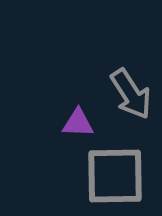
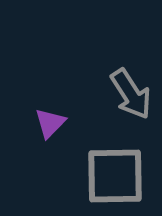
purple triangle: moved 28 px left; rotated 48 degrees counterclockwise
